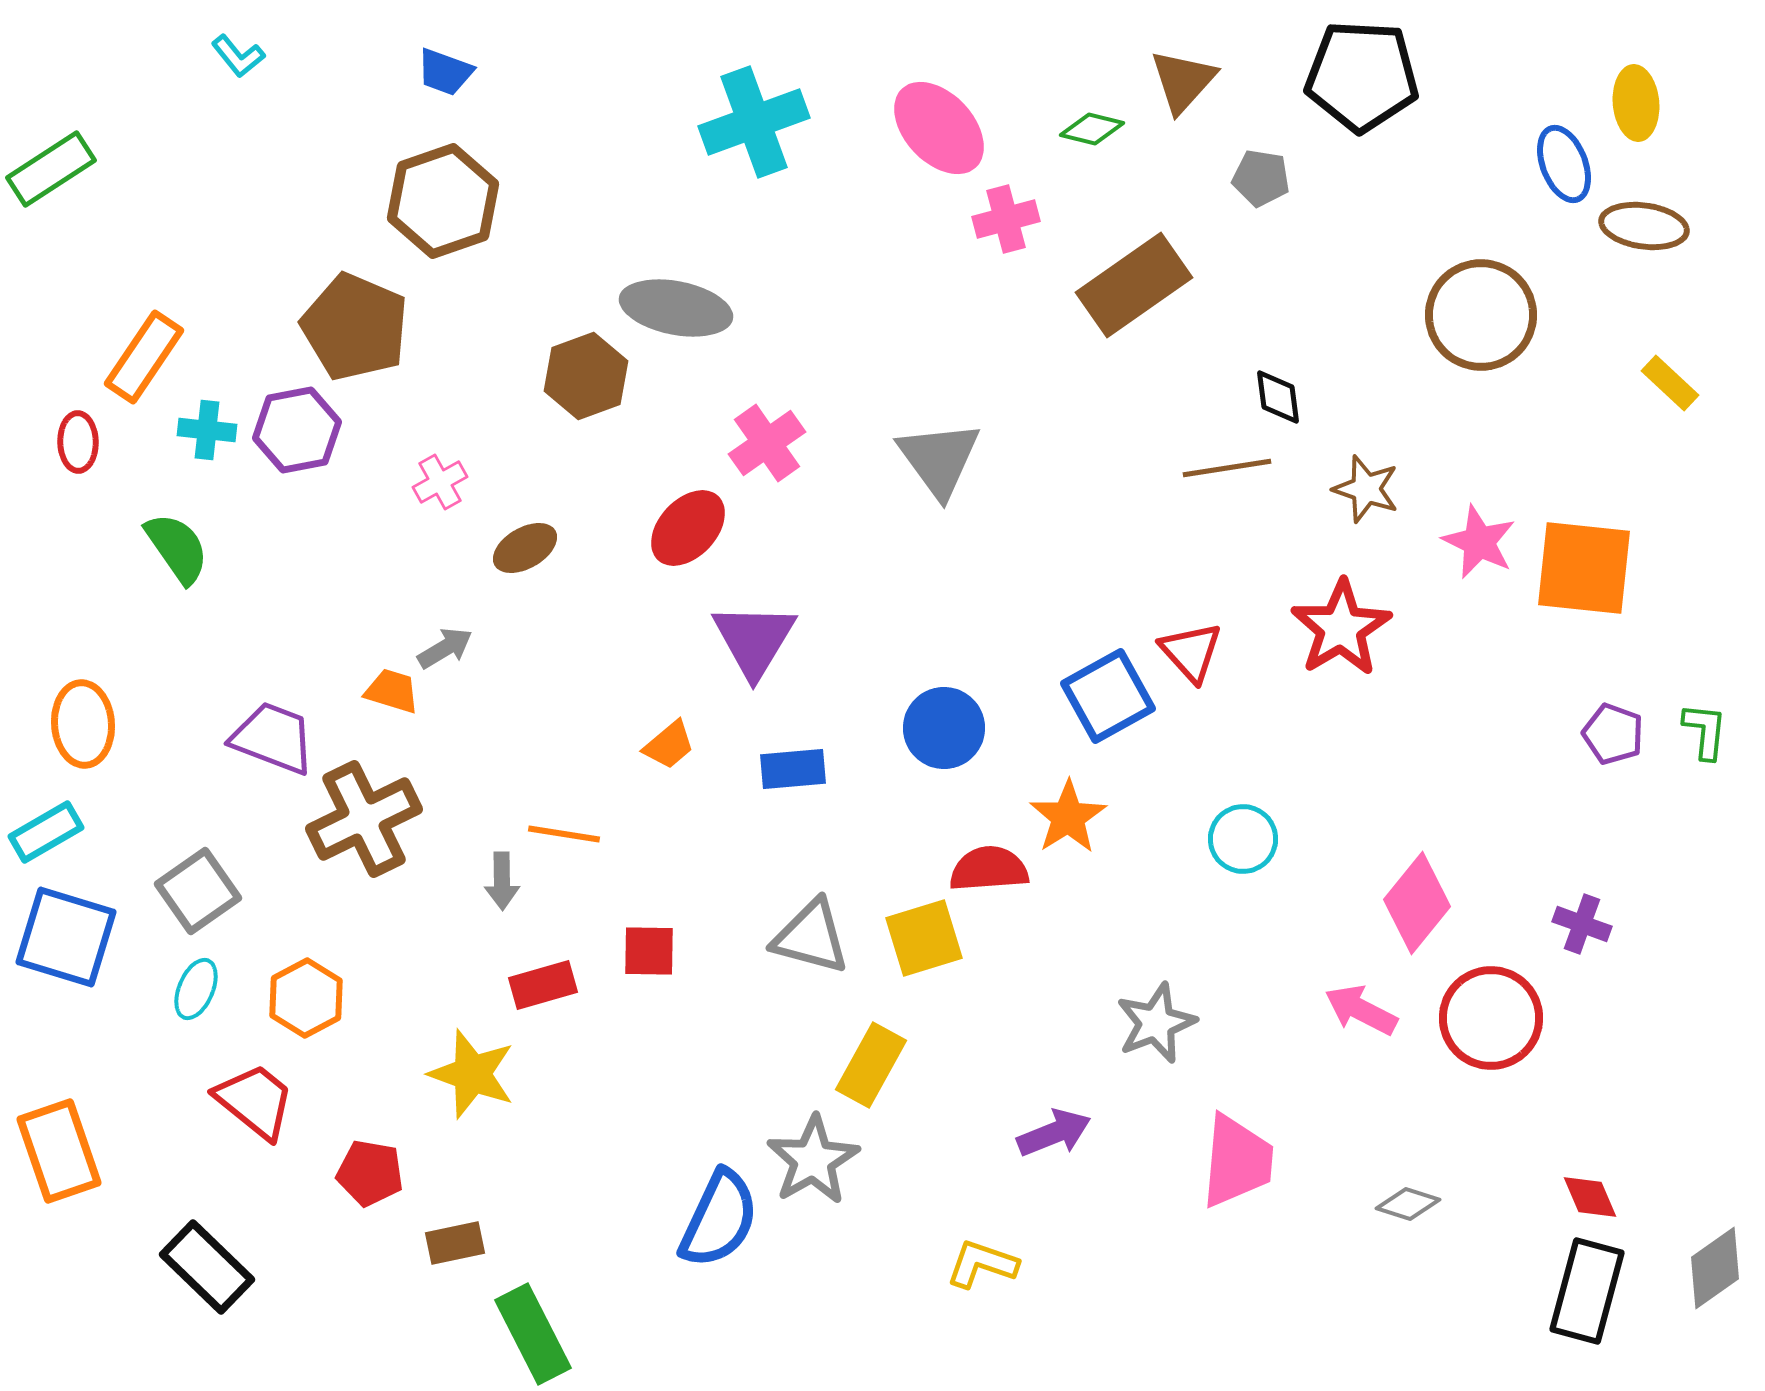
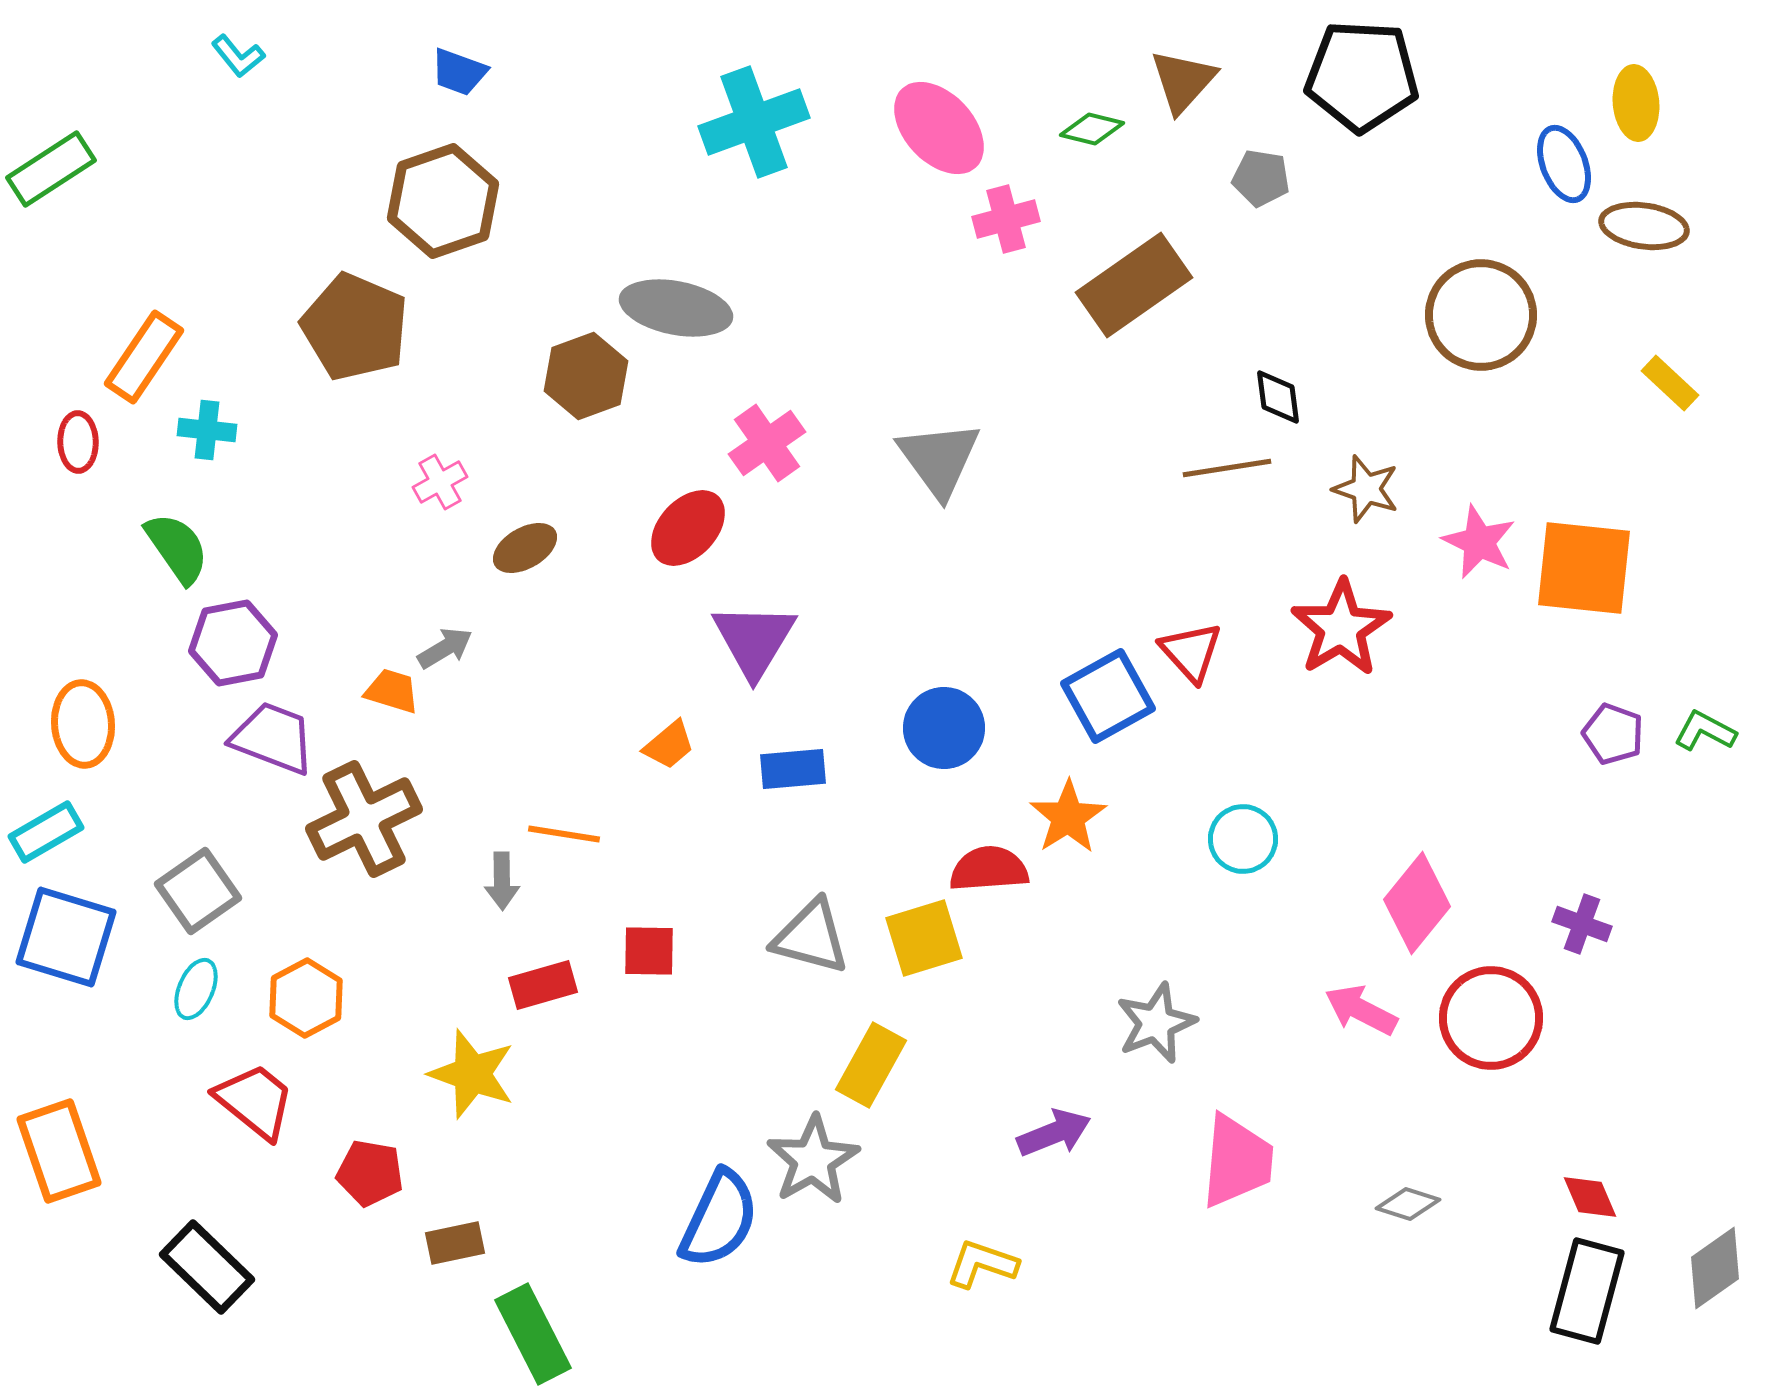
blue trapezoid at (445, 72): moved 14 px right
purple hexagon at (297, 430): moved 64 px left, 213 px down
green L-shape at (1705, 731): rotated 68 degrees counterclockwise
